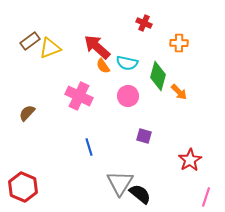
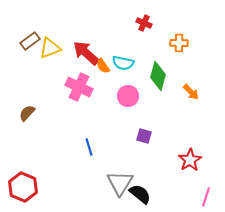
red arrow: moved 11 px left, 6 px down
cyan semicircle: moved 4 px left
orange arrow: moved 12 px right
pink cross: moved 9 px up
